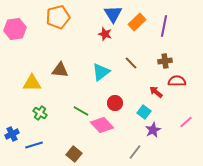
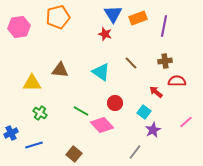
orange rectangle: moved 1 px right, 4 px up; rotated 24 degrees clockwise
pink hexagon: moved 4 px right, 2 px up
cyan triangle: rotated 48 degrees counterclockwise
blue cross: moved 1 px left, 1 px up
